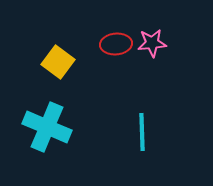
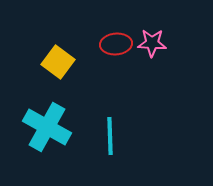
pink star: rotated 8 degrees clockwise
cyan cross: rotated 6 degrees clockwise
cyan line: moved 32 px left, 4 px down
